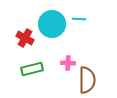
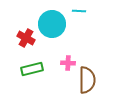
cyan line: moved 8 px up
red cross: moved 1 px right
